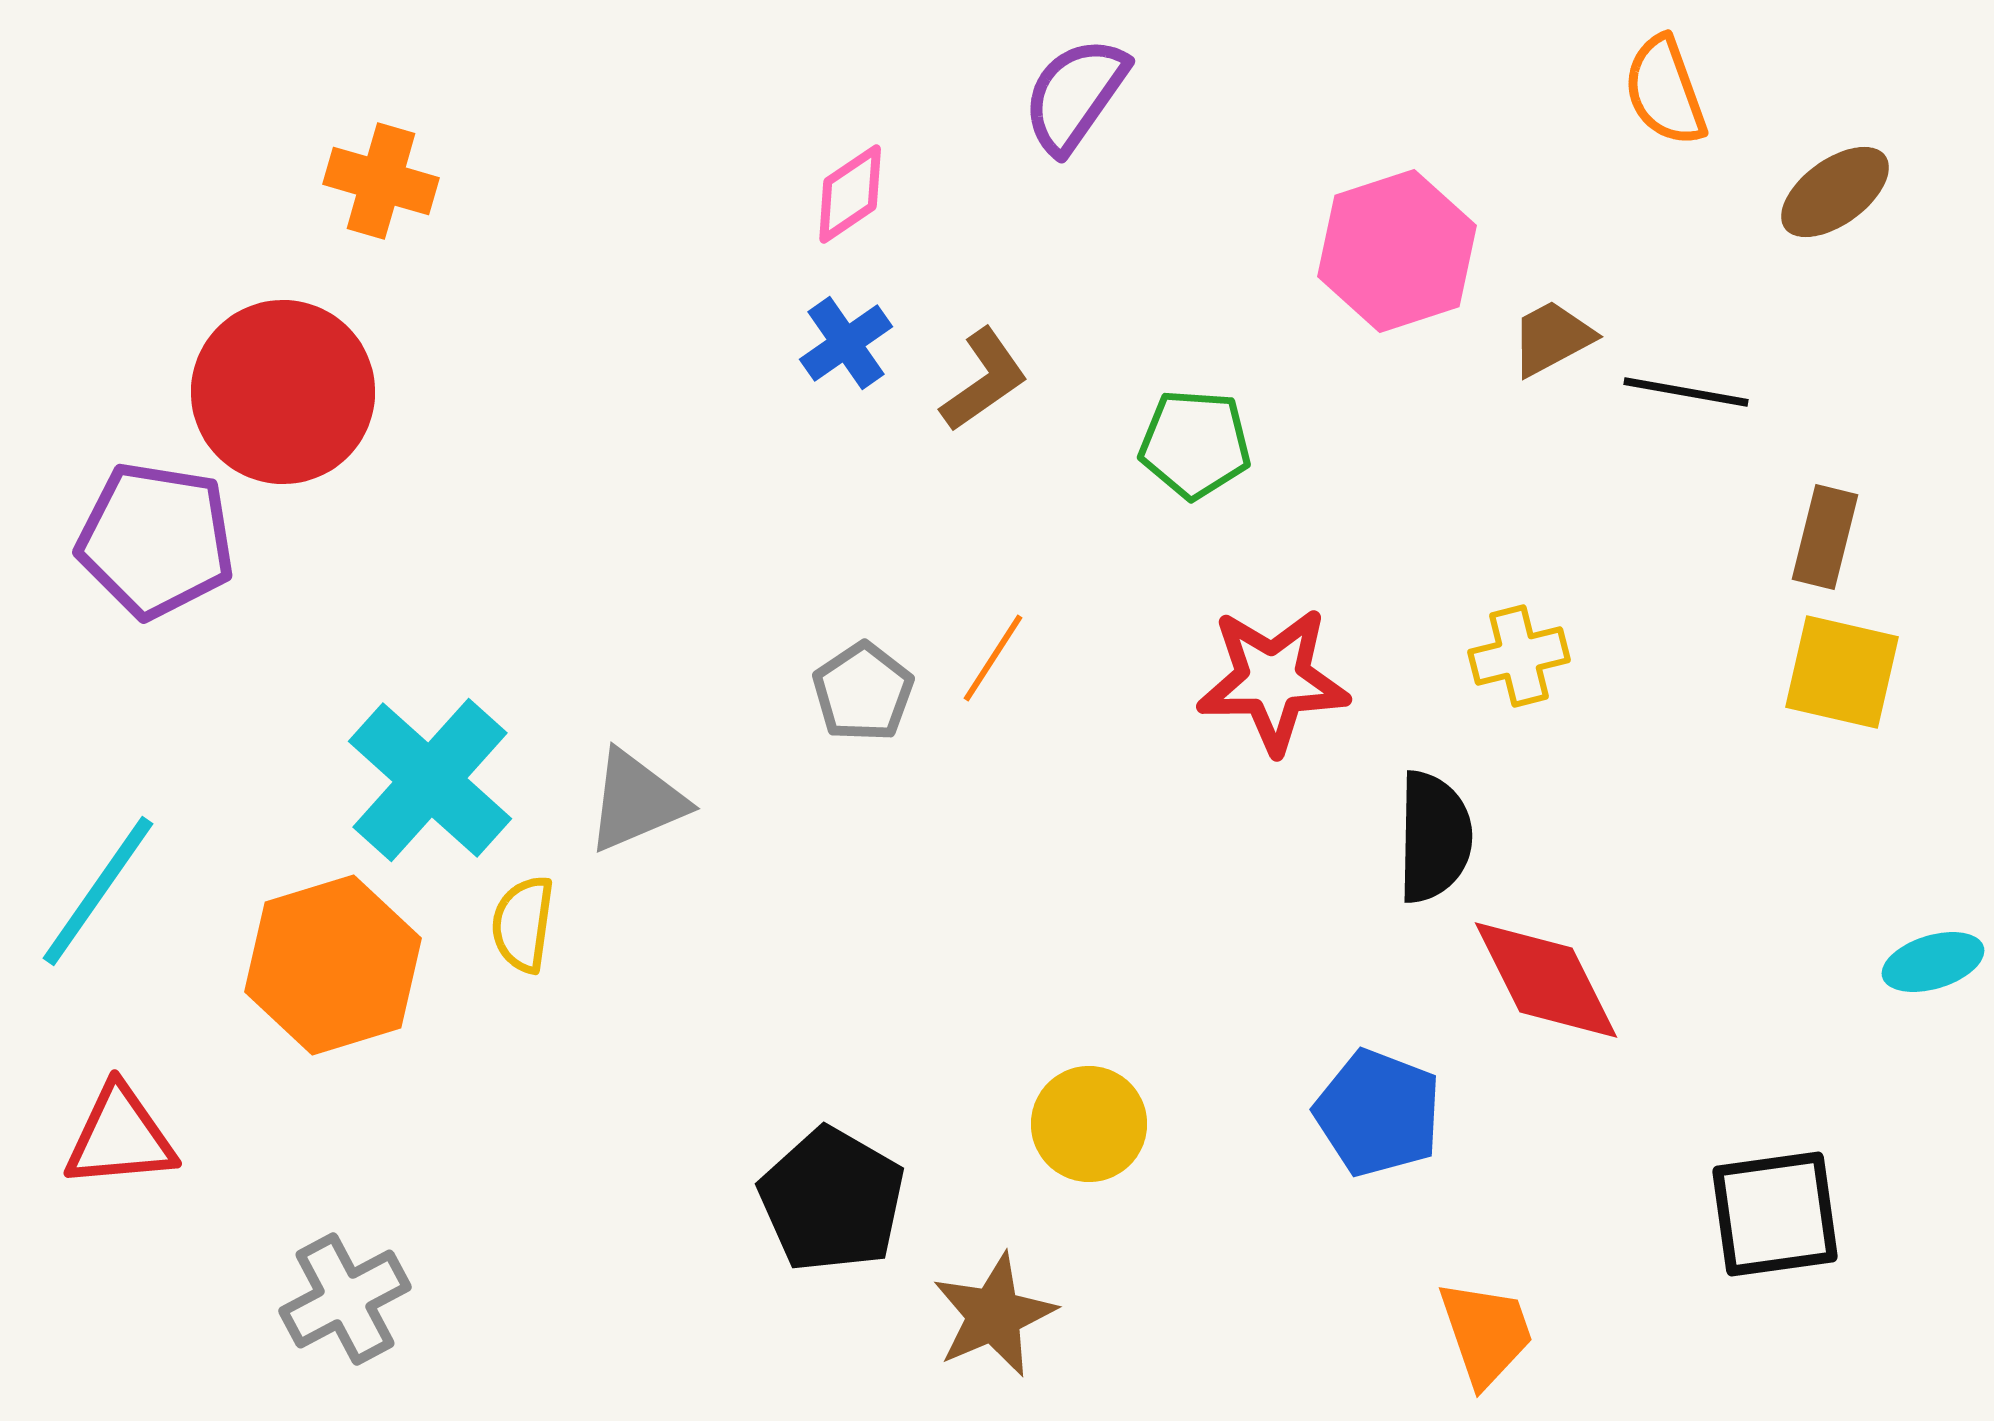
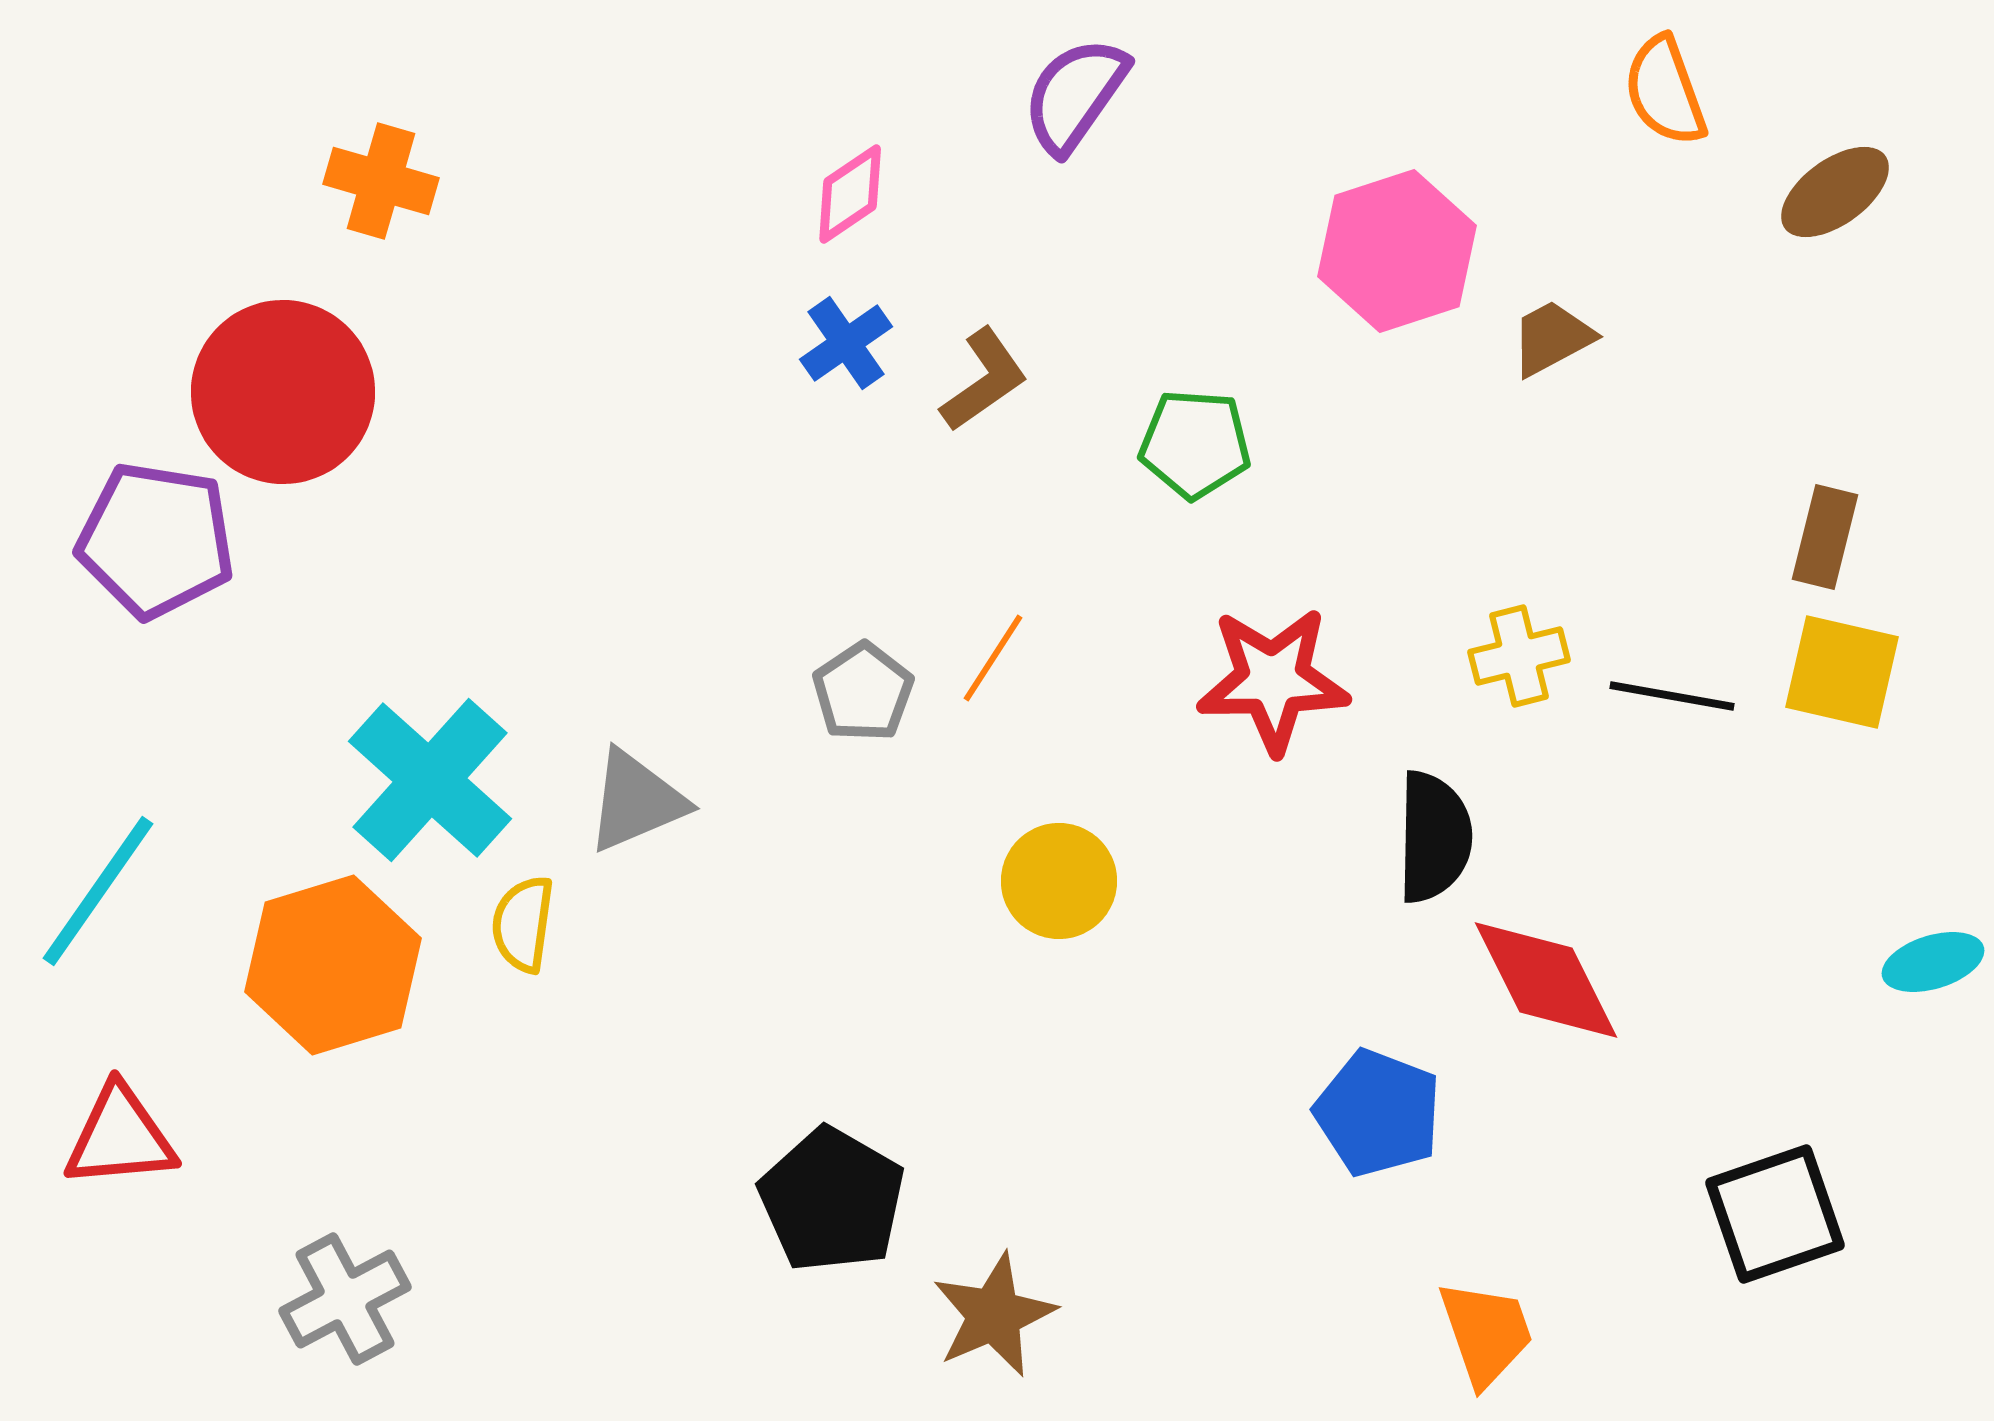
black line: moved 14 px left, 304 px down
yellow circle: moved 30 px left, 243 px up
black square: rotated 11 degrees counterclockwise
